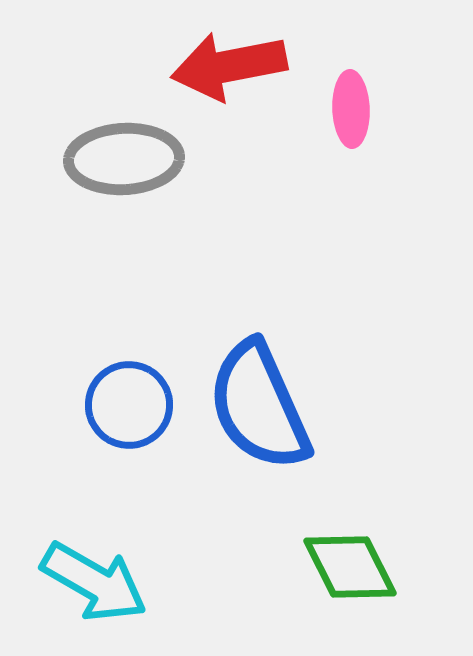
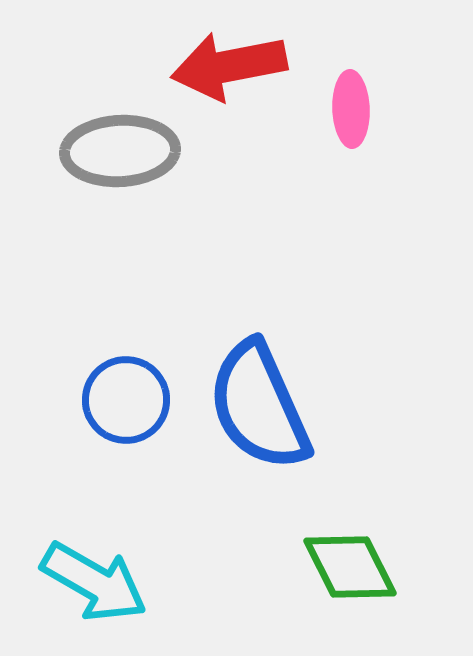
gray ellipse: moved 4 px left, 8 px up
blue circle: moved 3 px left, 5 px up
